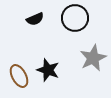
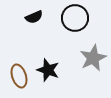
black semicircle: moved 1 px left, 2 px up
brown ellipse: rotated 10 degrees clockwise
